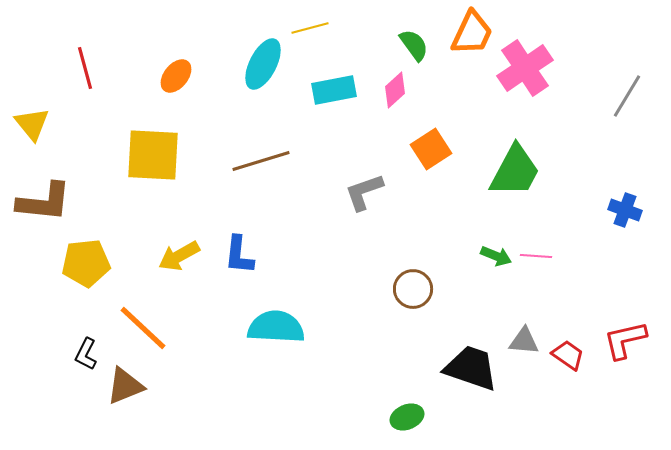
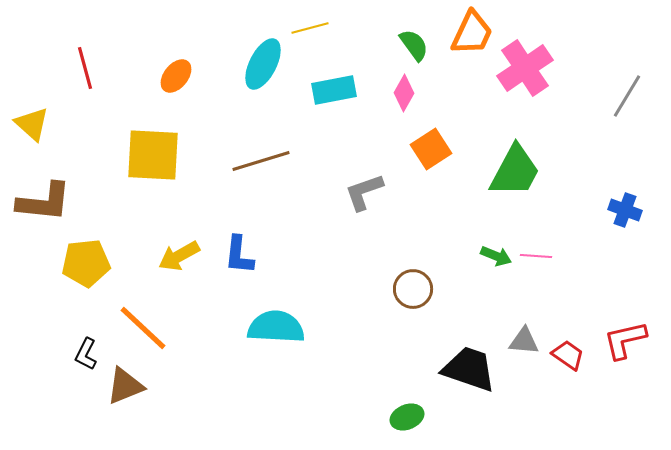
pink diamond: moved 9 px right, 3 px down; rotated 18 degrees counterclockwise
yellow triangle: rotated 9 degrees counterclockwise
black trapezoid: moved 2 px left, 1 px down
